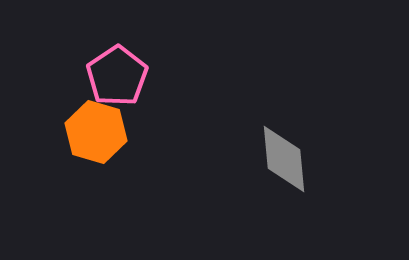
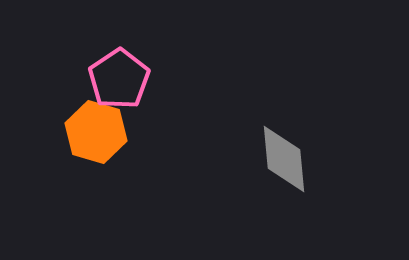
pink pentagon: moved 2 px right, 3 px down
